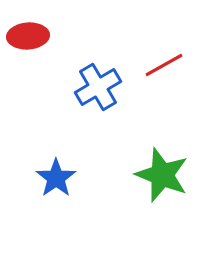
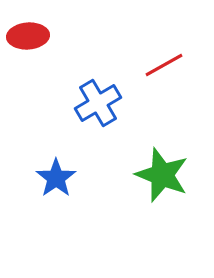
blue cross: moved 16 px down
